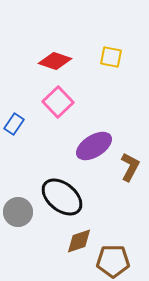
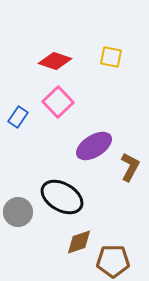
blue rectangle: moved 4 px right, 7 px up
black ellipse: rotated 9 degrees counterclockwise
brown diamond: moved 1 px down
